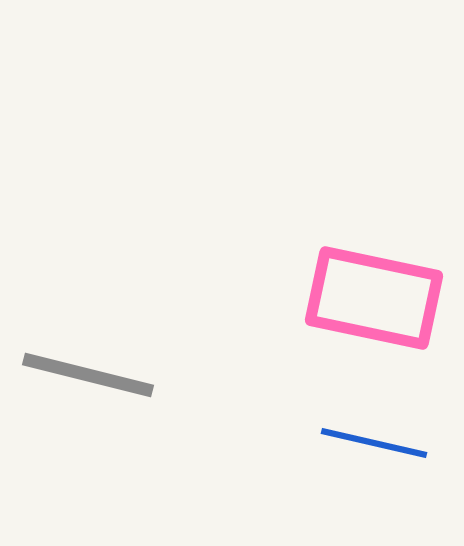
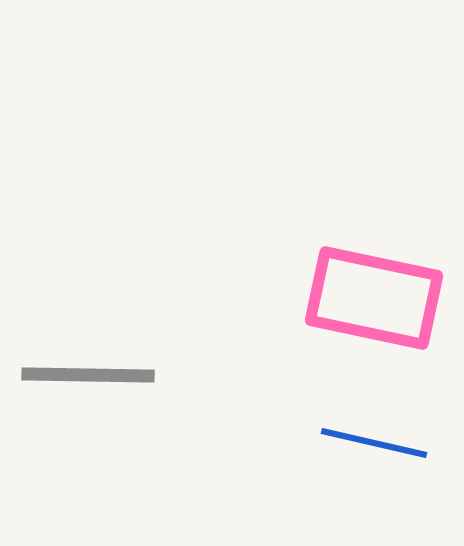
gray line: rotated 13 degrees counterclockwise
